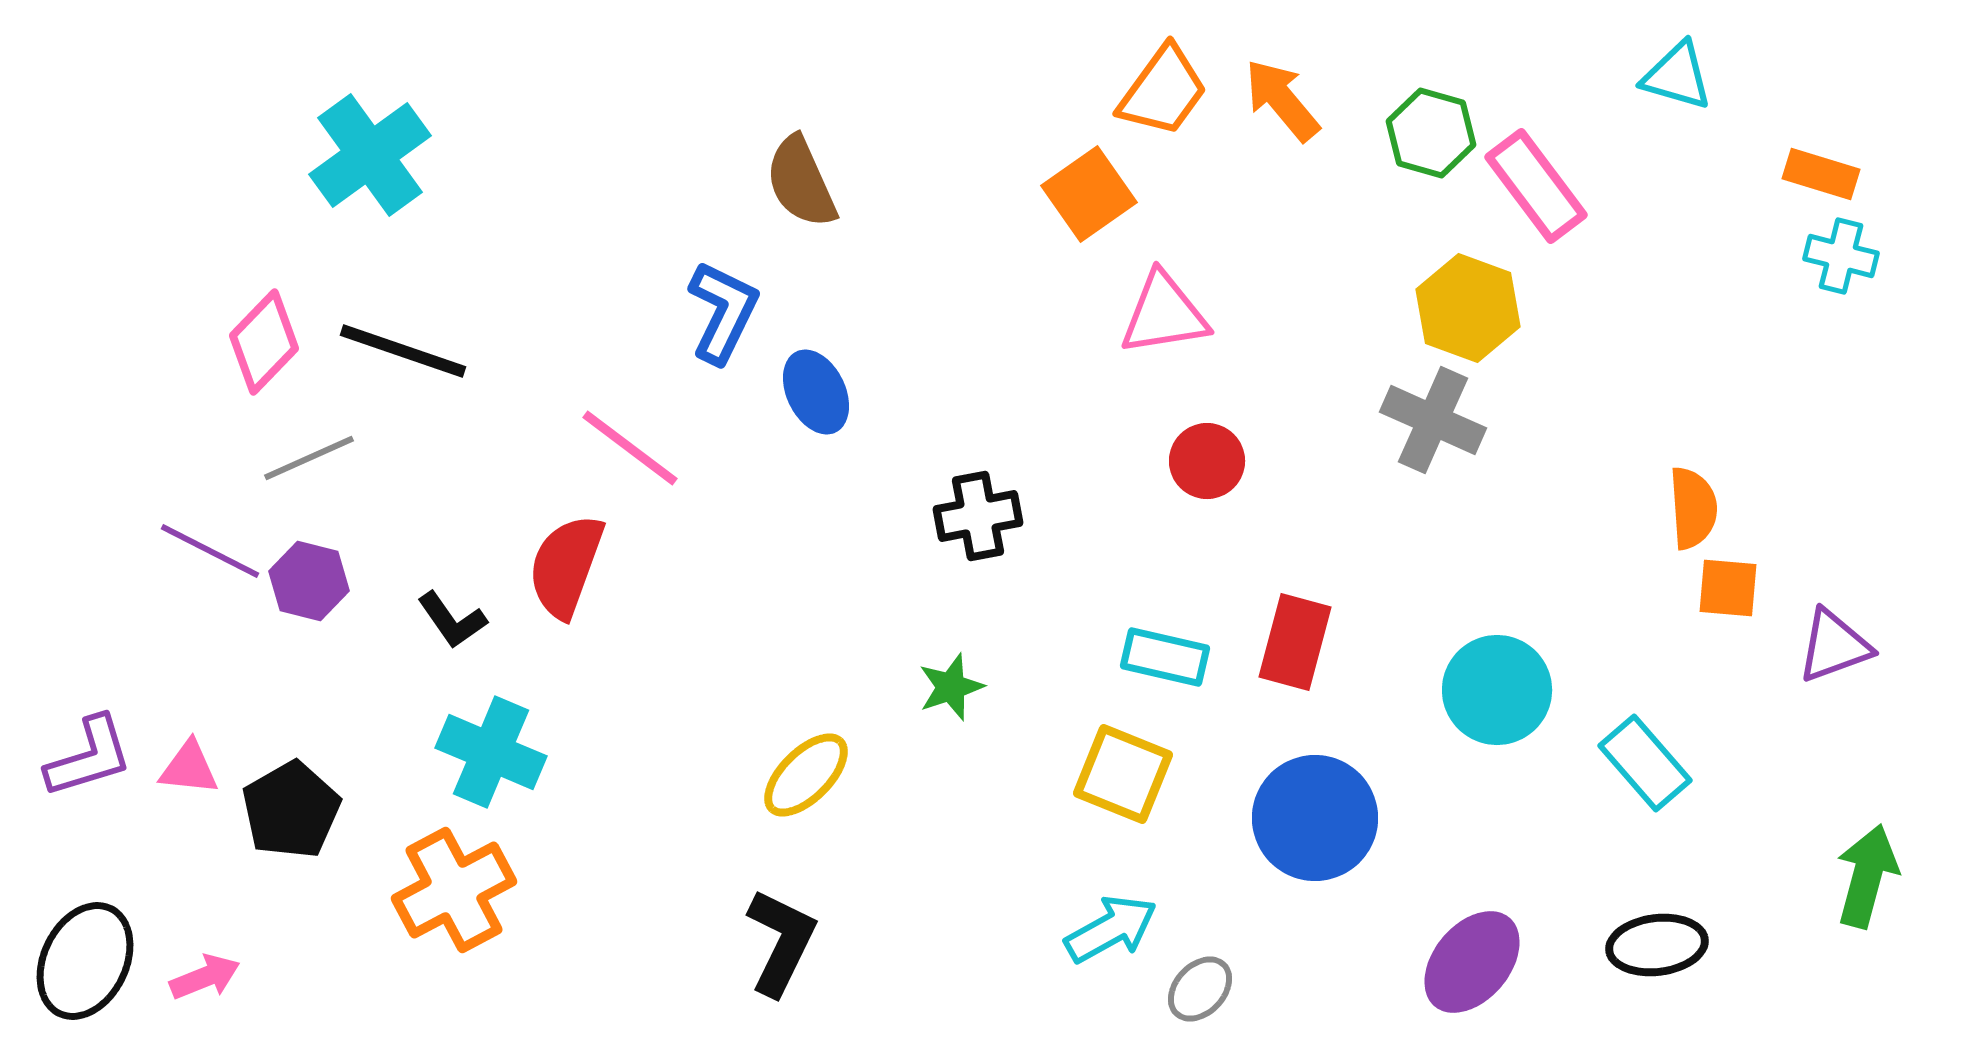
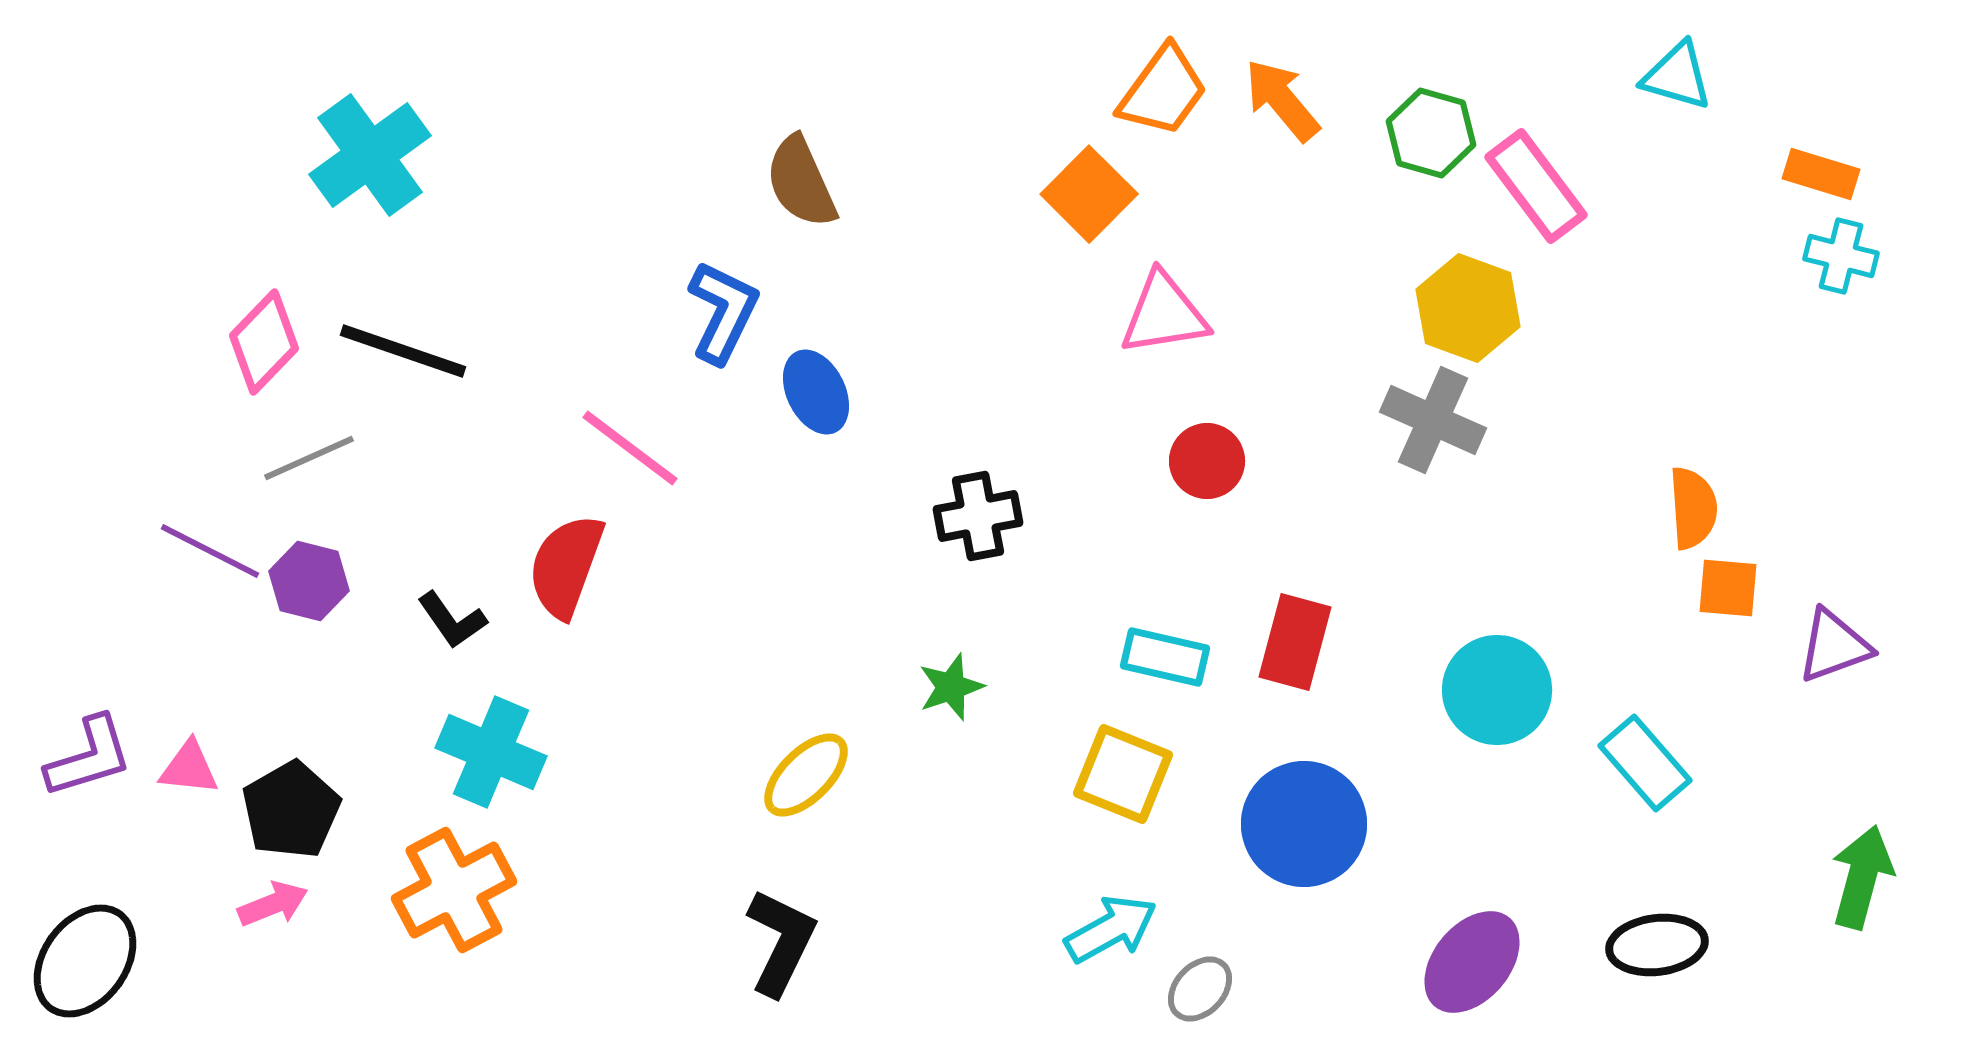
orange square at (1089, 194): rotated 10 degrees counterclockwise
blue circle at (1315, 818): moved 11 px left, 6 px down
green arrow at (1867, 876): moved 5 px left, 1 px down
black ellipse at (85, 961): rotated 10 degrees clockwise
pink arrow at (205, 977): moved 68 px right, 73 px up
